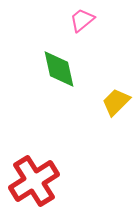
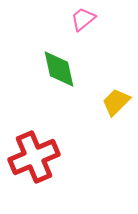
pink trapezoid: moved 1 px right, 1 px up
red cross: moved 24 px up; rotated 9 degrees clockwise
